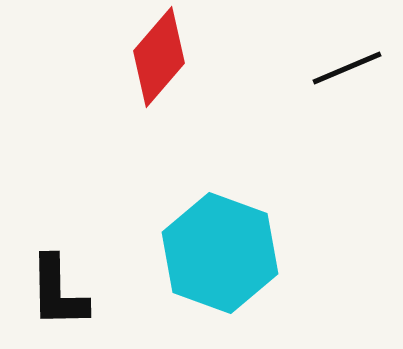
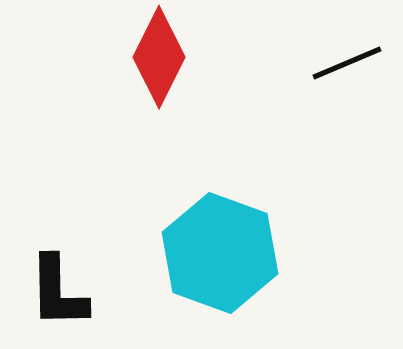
red diamond: rotated 14 degrees counterclockwise
black line: moved 5 px up
